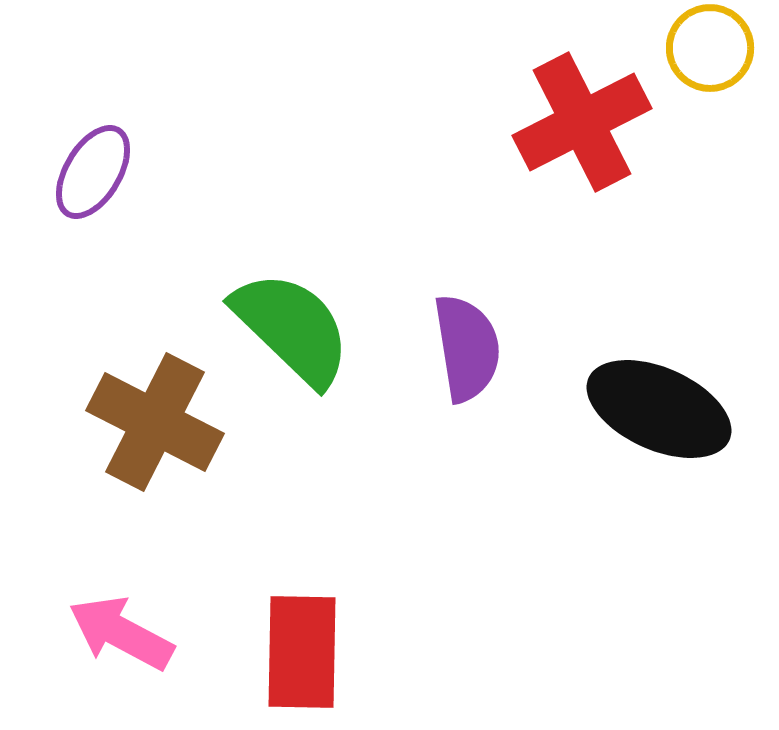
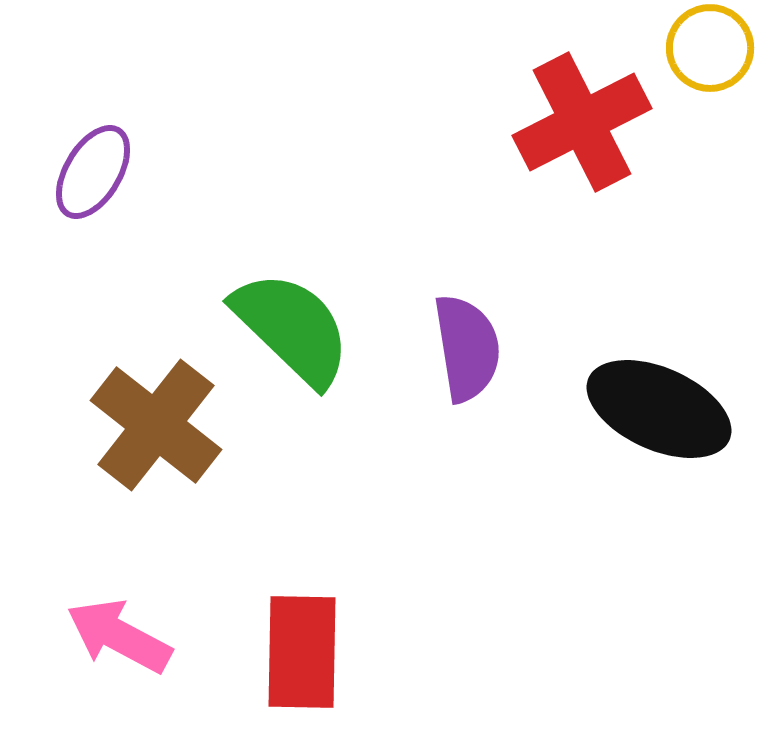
brown cross: moved 1 px right, 3 px down; rotated 11 degrees clockwise
pink arrow: moved 2 px left, 3 px down
